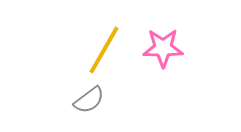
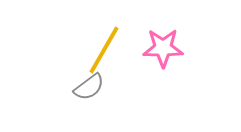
gray semicircle: moved 13 px up
